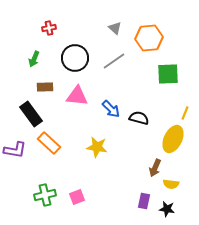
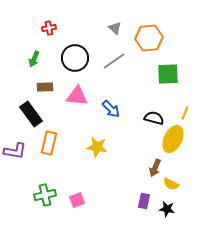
black semicircle: moved 15 px right
orange rectangle: rotated 60 degrees clockwise
purple L-shape: moved 1 px down
yellow semicircle: rotated 21 degrees clockwise
pink square: moved 3 px down
